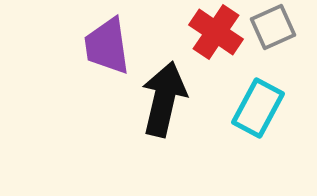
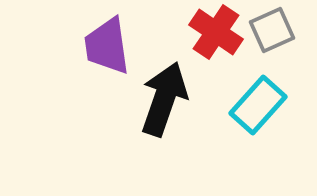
gray square: moved 1 px left, 3 px down
black arrow: rotated 6 degrees clockwise
cyan rectangle: moved 3 px up; rotated 14 degrees clockwise
